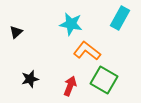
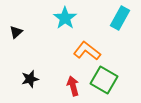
cyan star: moved 6 px left, 6 px up; rotated 25 degrees clockwise
red arrow: moved 3 px right; rotated 36 degrees counterclockwise
